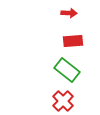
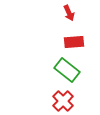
red arrow: rotated 63 degrees clockwise
red rectangle: moved 1 px right, 1 px down
